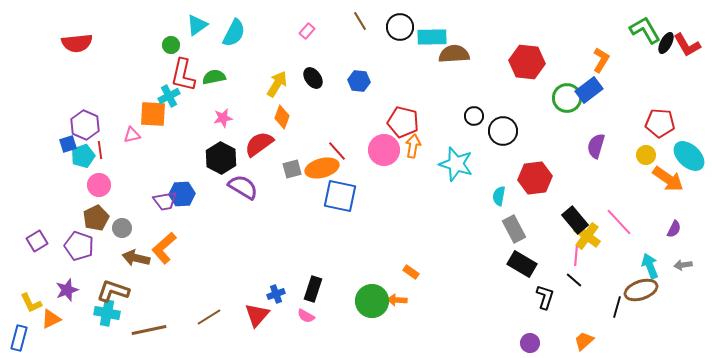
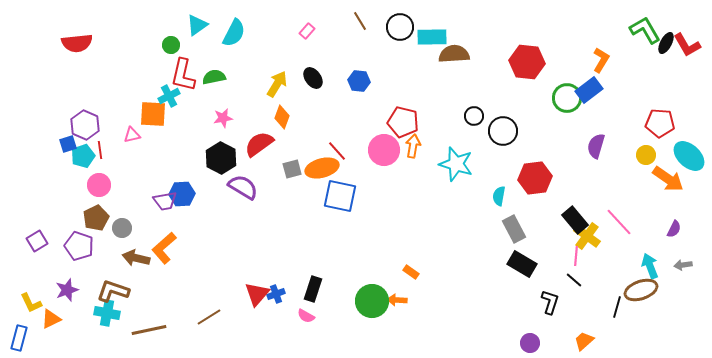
black L-shape at (545, 297): moved 5 px right, 5 px down
red triangle at (257, 315): moved 21 px up
